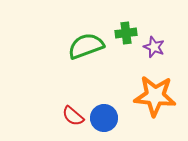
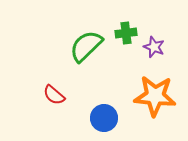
green semicircle: rotated 24 degrees counterclockwise
red semicircle: moved 19 px left, 21 px up
